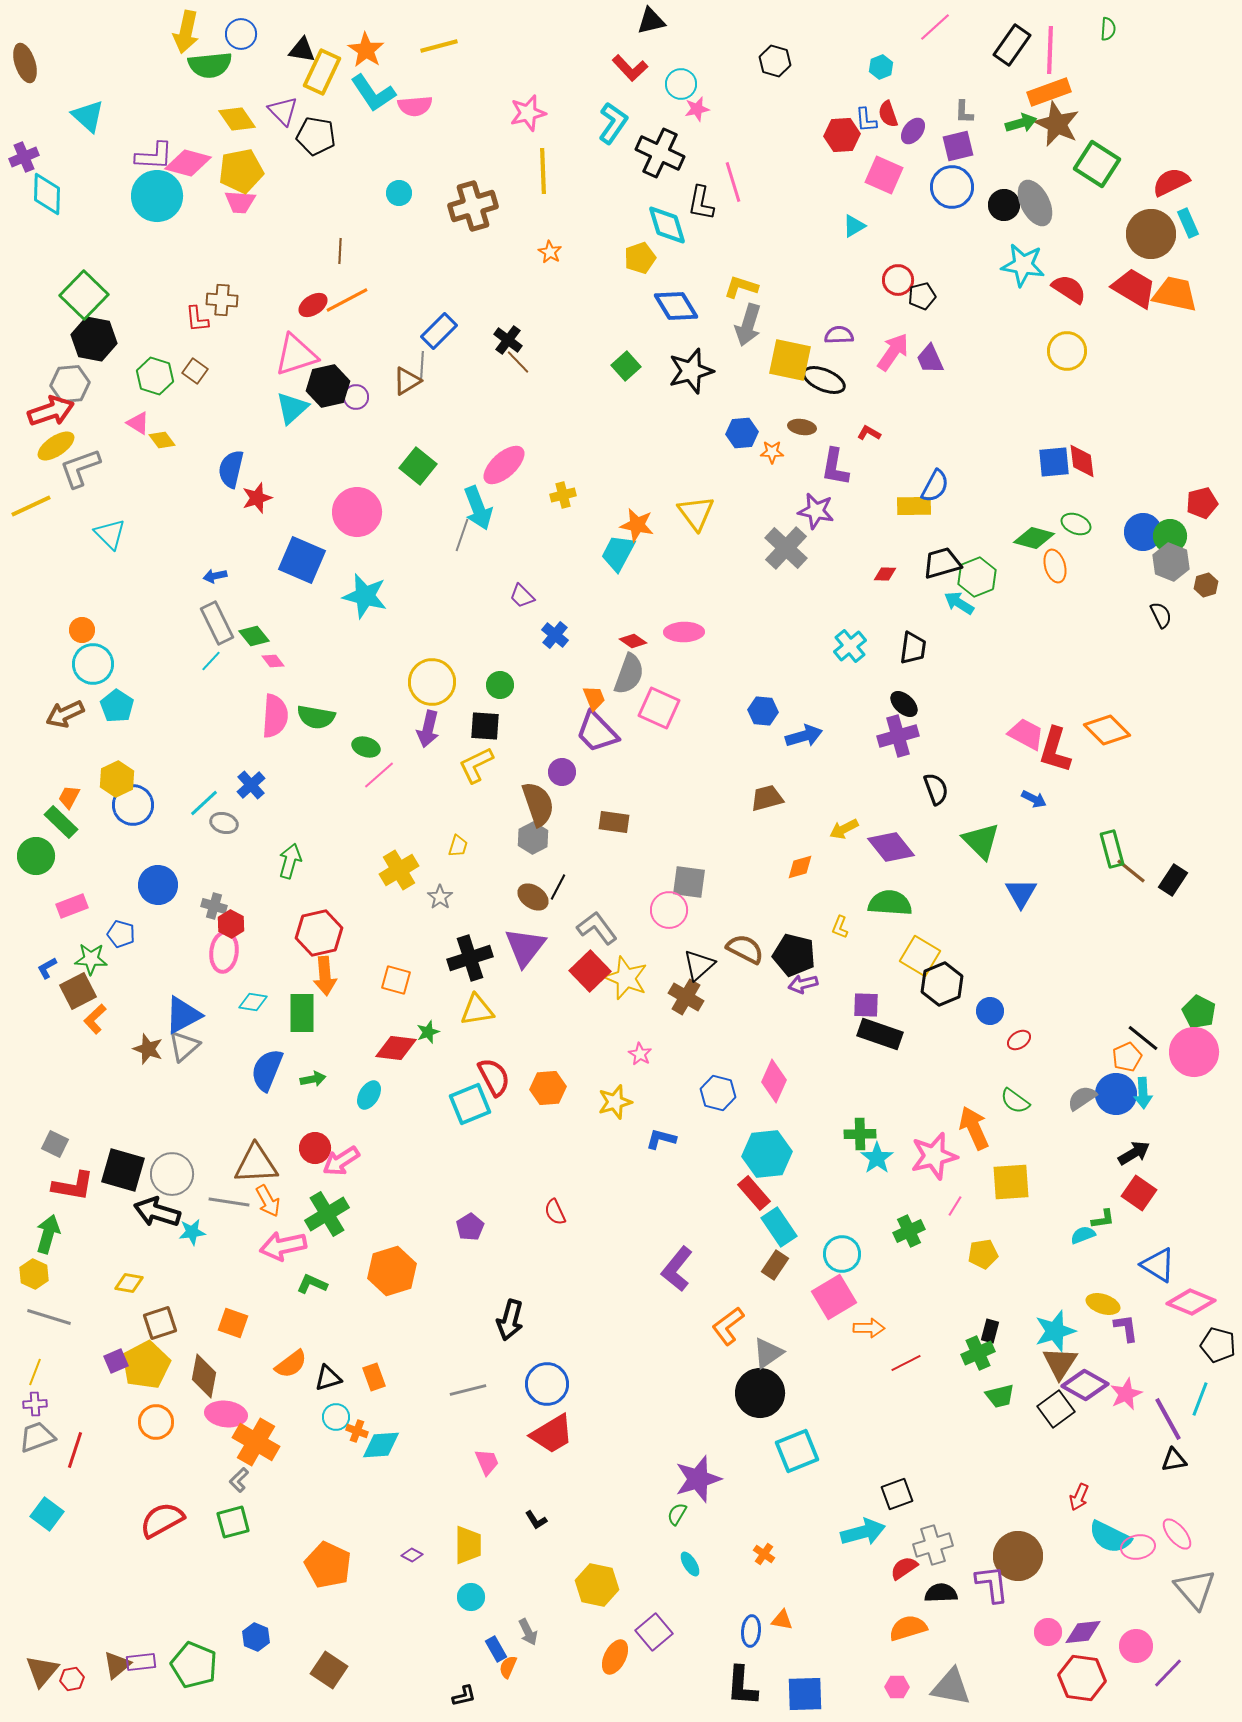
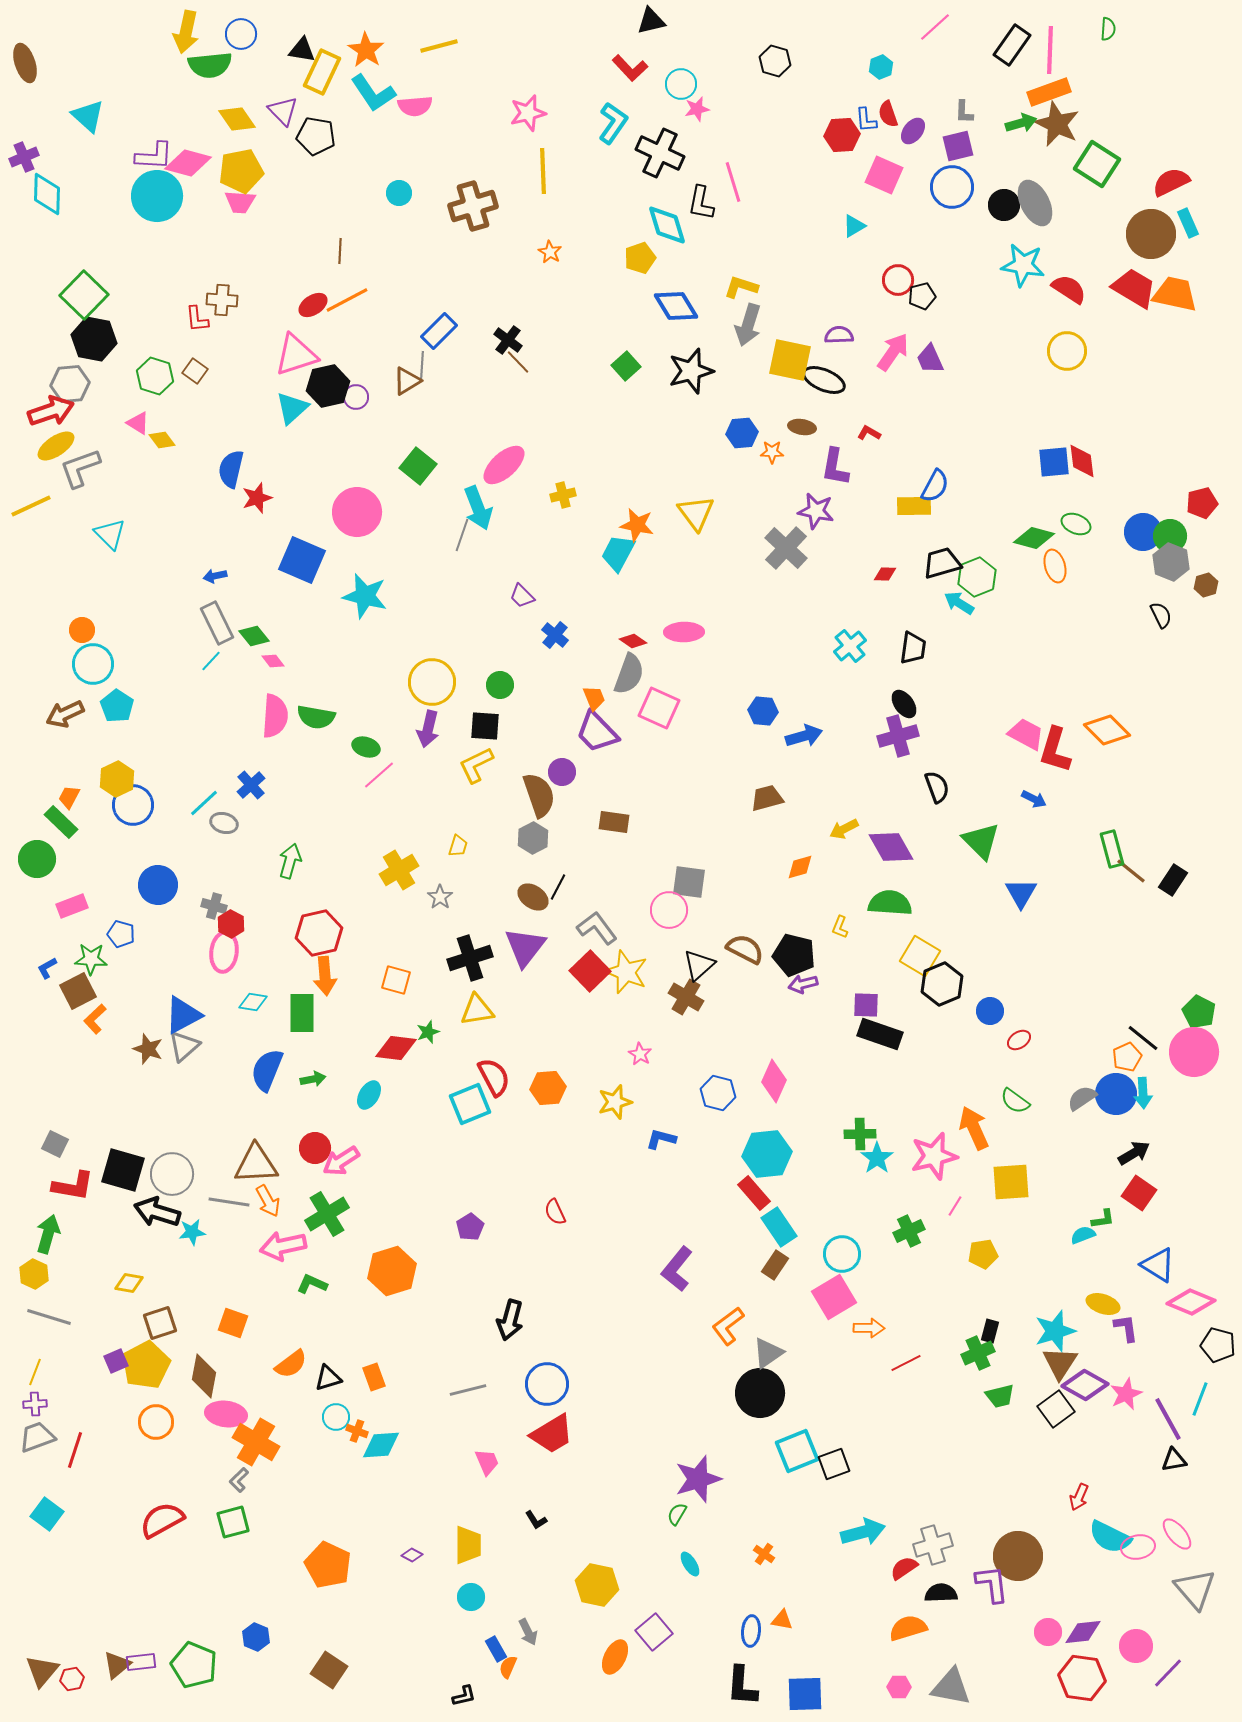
black ellipse at (904, 704): rotated 12 degrees clockwise
black semicircle at (936, 789): moved 1 px right, 2 px up
brown semicircle at (538, 804): moved 1 px right, 9 px up
purple diamond at (891, 847): rotated 9 degrees clockwise
green circle at (36, 856): moved 1 px right, 3 px down
yellow star at (626, 978): moved 6 px up
black square at (897, 1494): moved 63 px left, 30 px up
pink hexagon at (897, 1687): moved 2 px right
